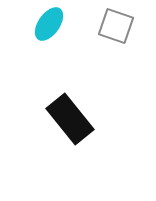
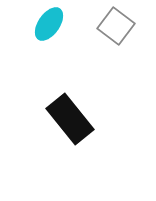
gray square: rotated 18 degrees clockwise
